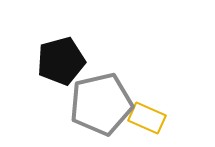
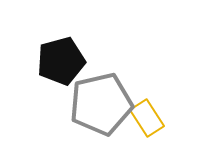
yellow rectangle: rotated 33 degrees clockwise
